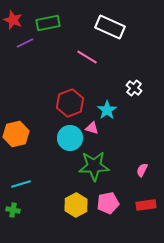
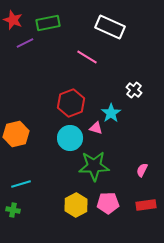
white cross: moved 2 px down
red hexagon: moved 1 px right
cyan star: moved 4 px right, 3 px down
pink triangle: moved 4 px right
pink pentagon: rotated 10 degrees clockwise
